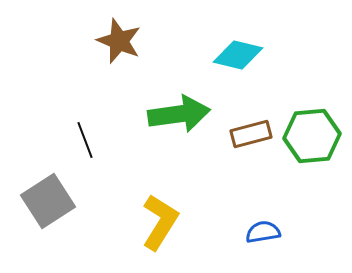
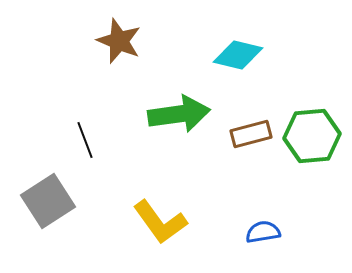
yellow L-shape: rotated 112 degrees clockwise
